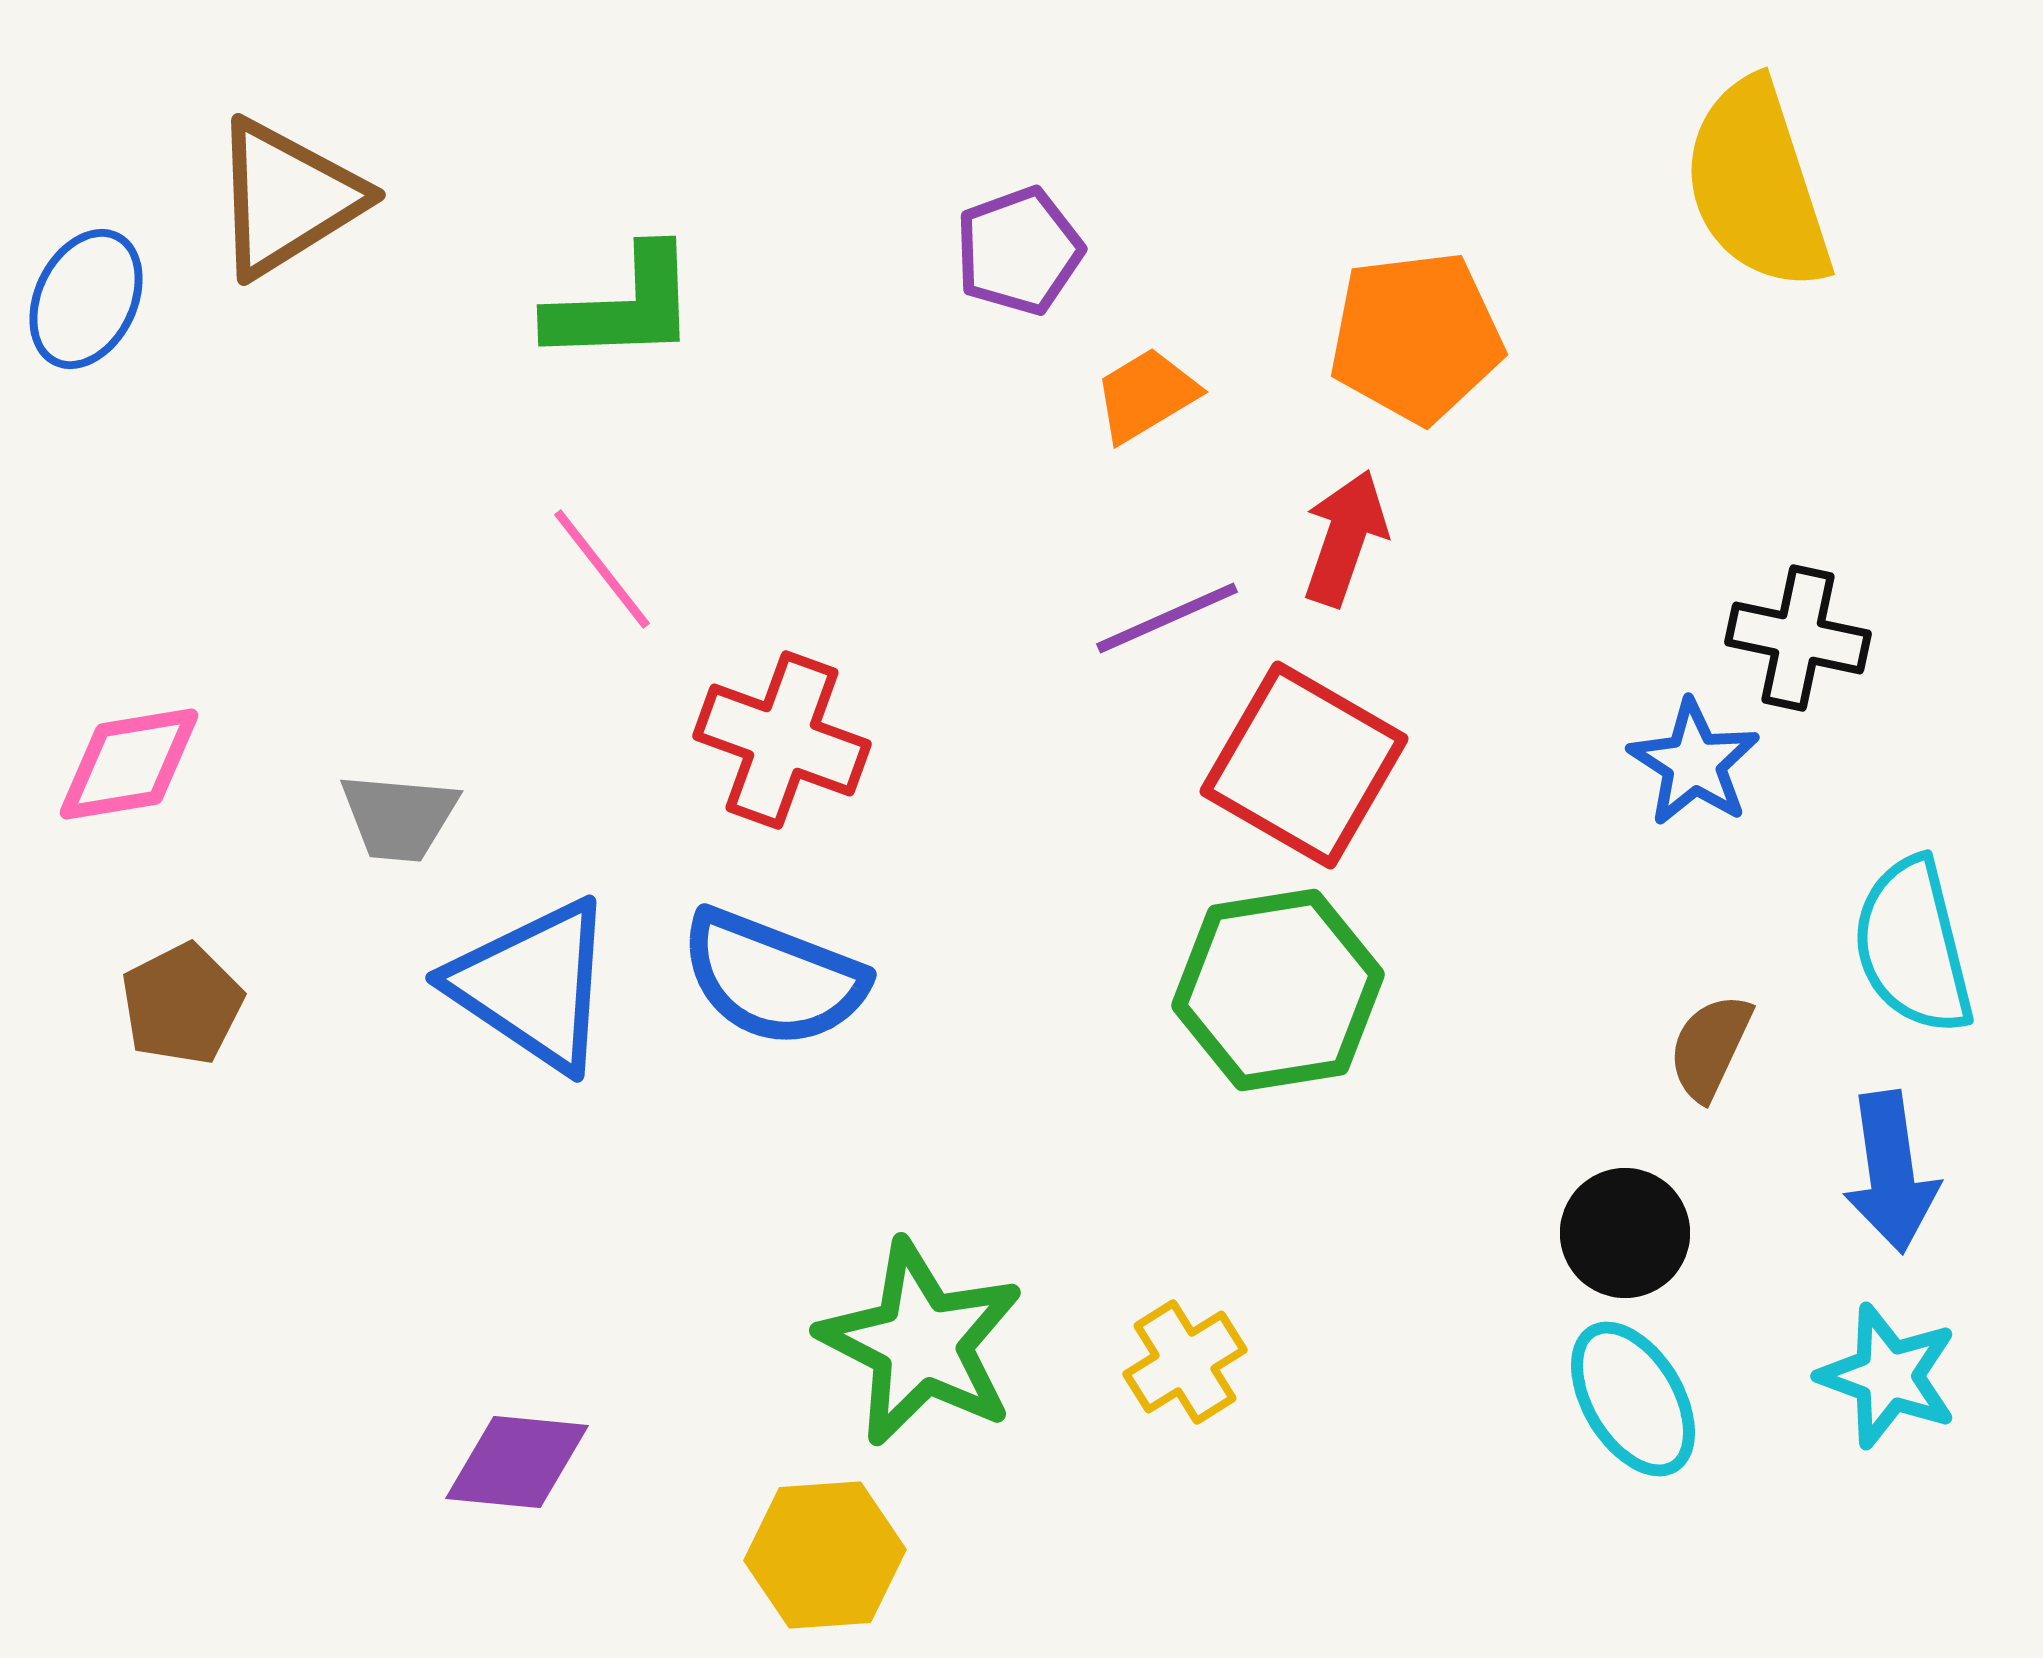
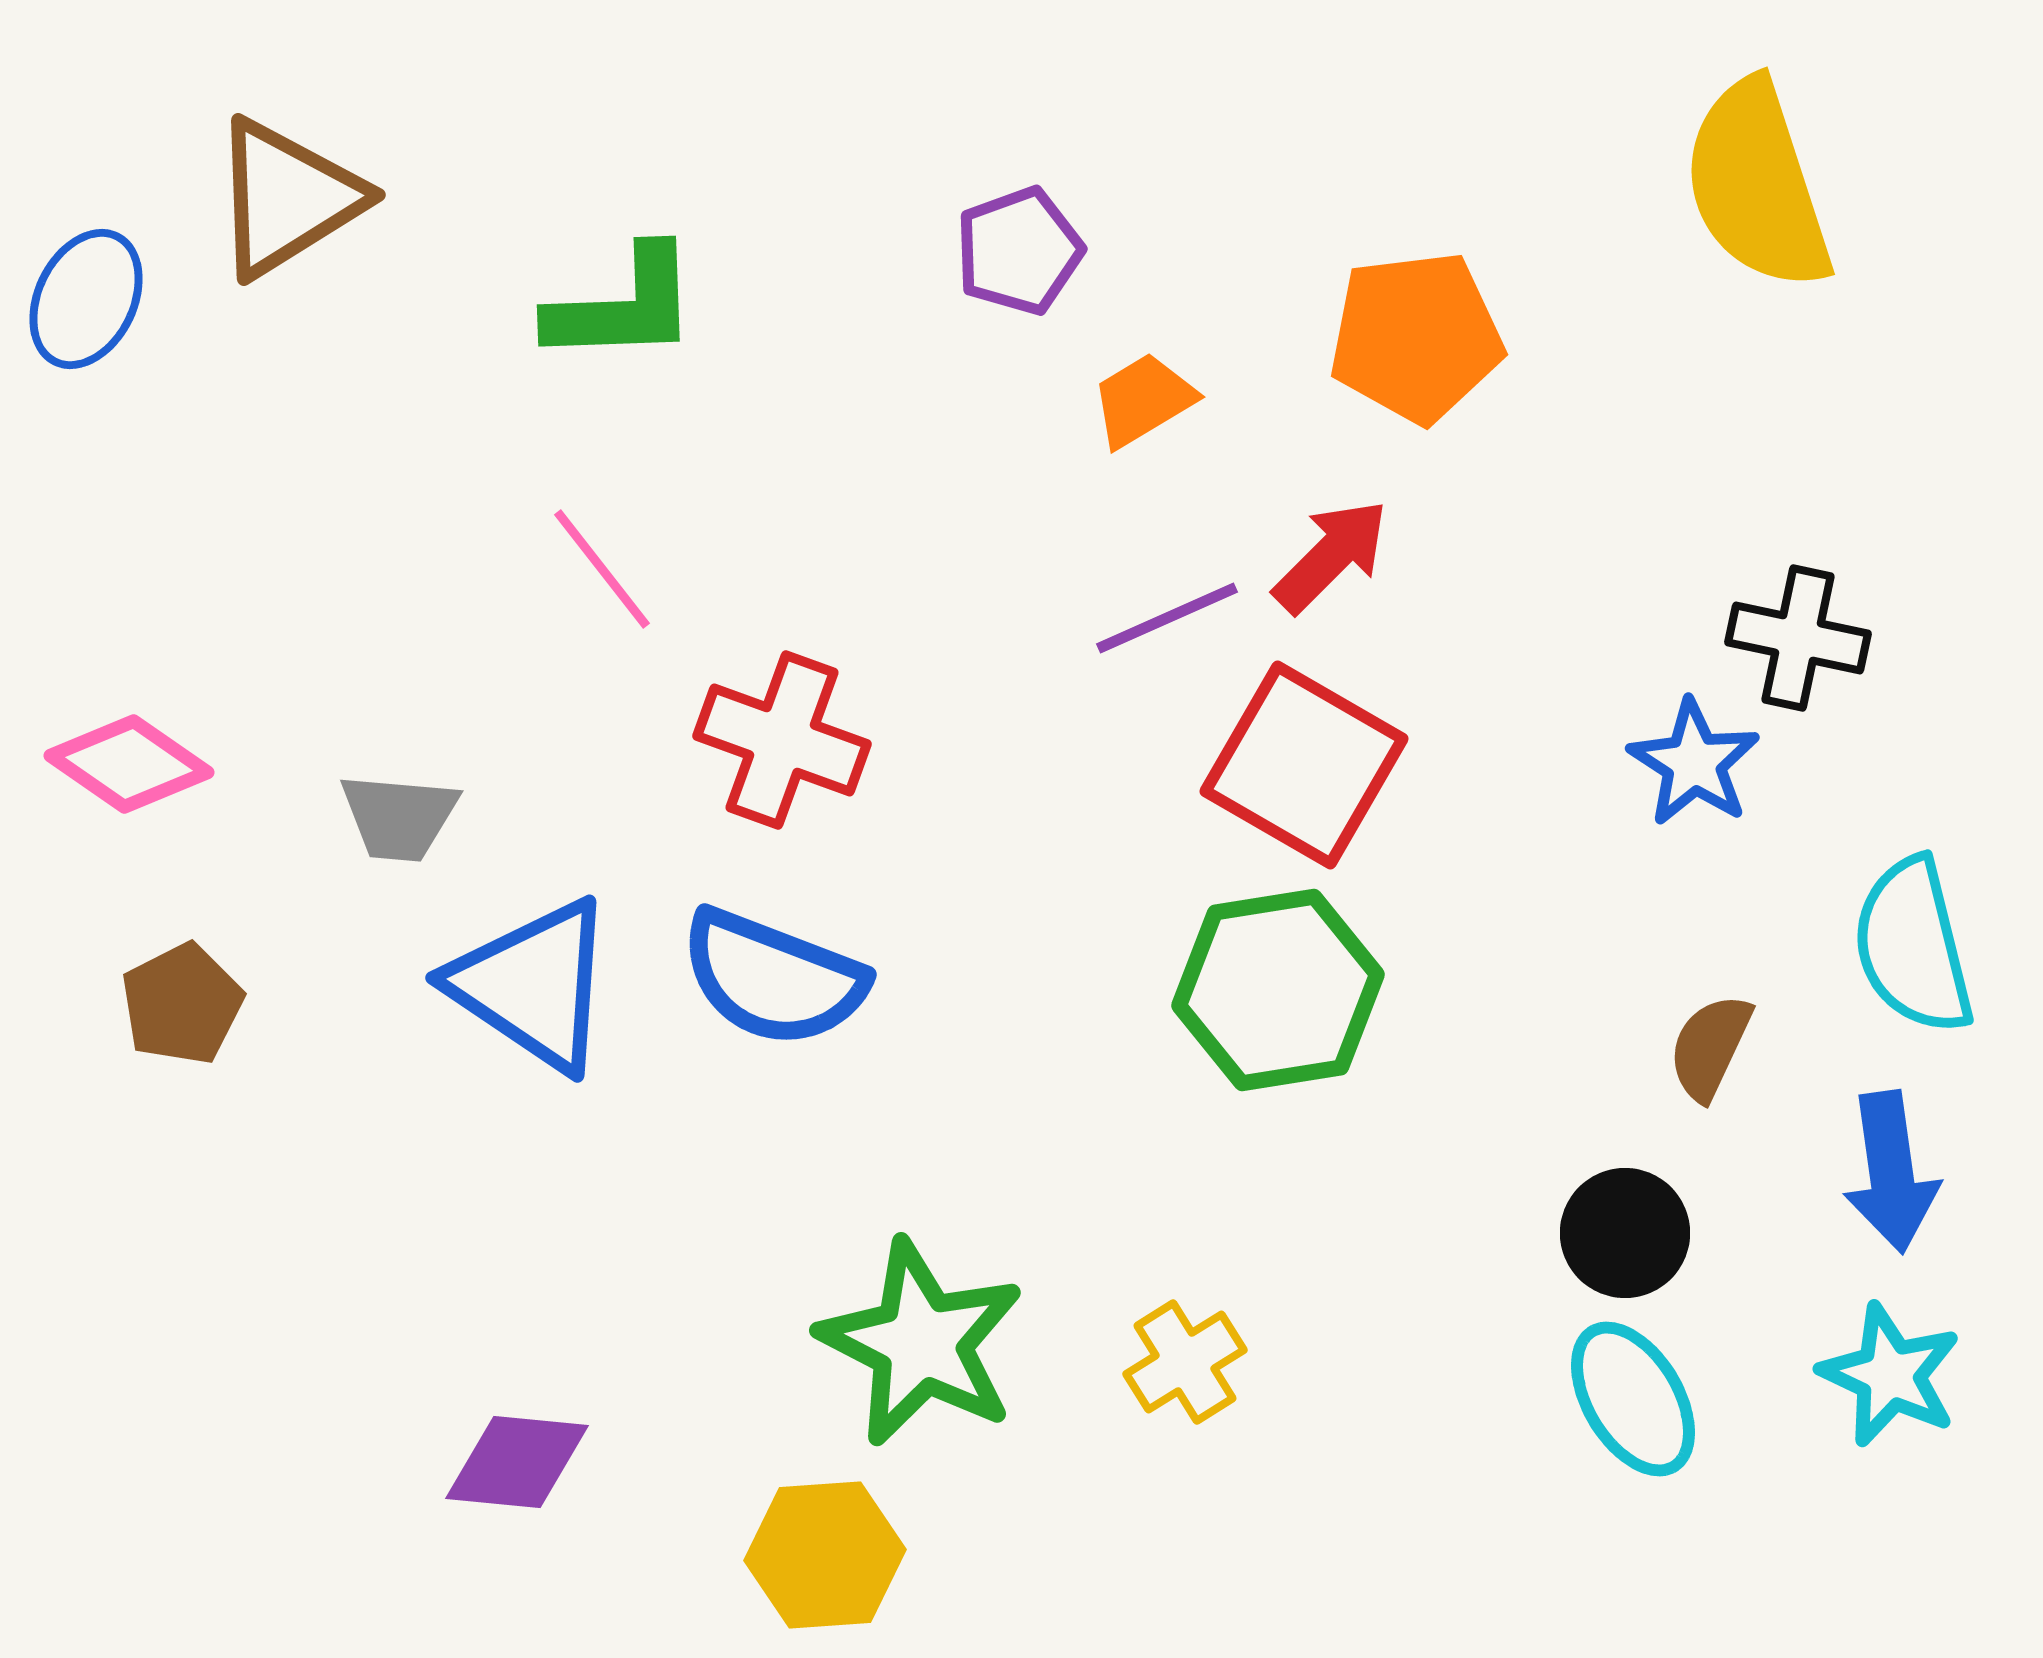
orange trapezoid: moved 3 px left, 5 px down
red arrow: moved 14 px left, 18 px down; rotated 26 degrees clockwise
pink diamond: rotated 44 degrees clockwise
cyan star: moved 2 px right, 1 px up; rotated 5 degrees clockwise
